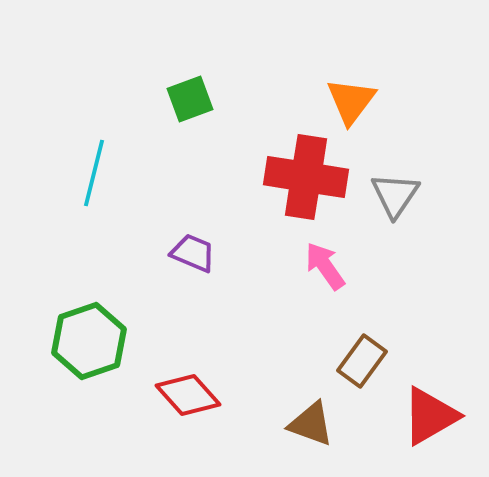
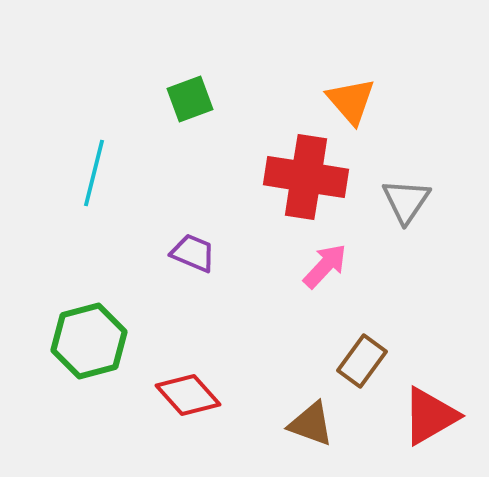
orange triangle: rotated 18 degrees counterclockwise
gray triangle: moved 11 px right, 6 px down
pink arrow: rotated 78 degrees clockwise
green hexagon: rotated 4 degrees clockwise
